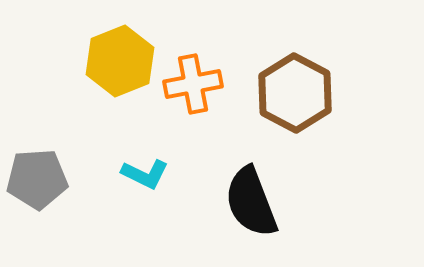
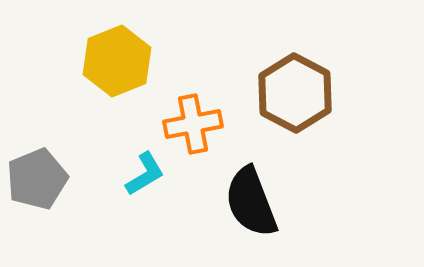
yellow hexagon: moved 3 px left
orange cross: moved 40 px down
cyan L-shape: rotated 57 degrees counterclockwise
gray pentagon: rotated 18 degrees counterclockwise
